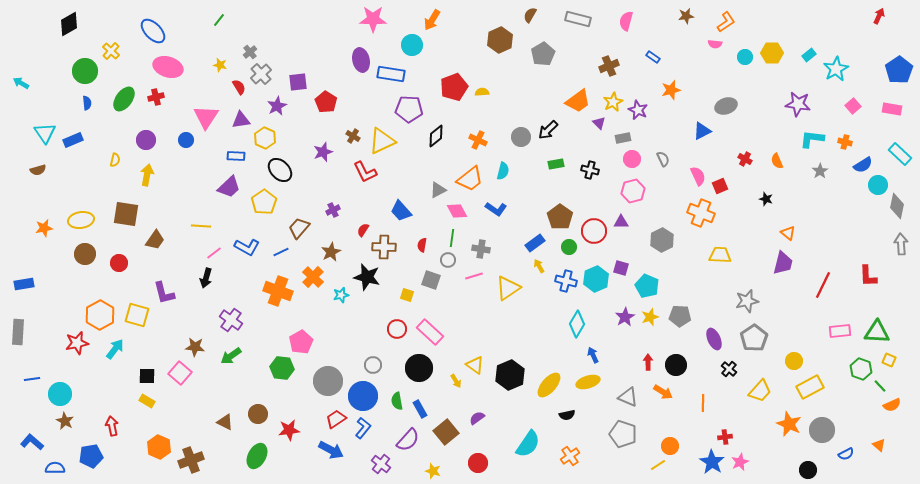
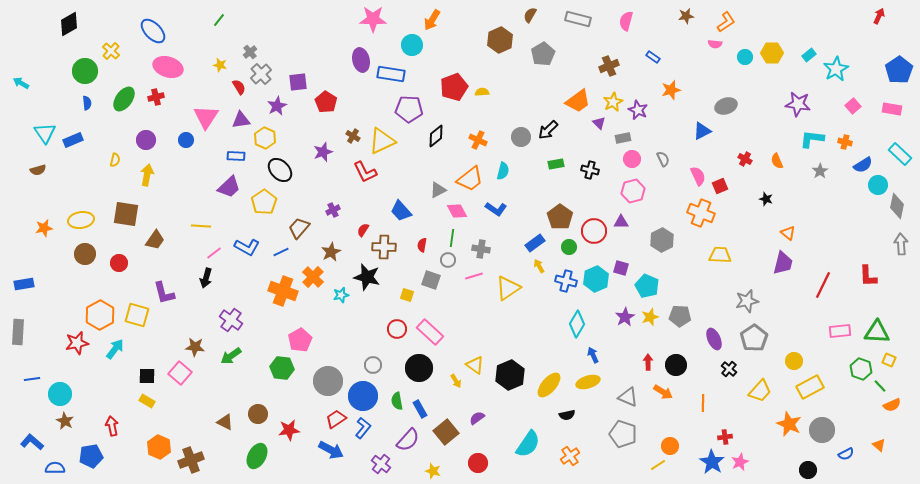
orange cross at (278, 291): moved 5 px right
pink pentagon at (301, 342): moved 1 px left, 2 px up
